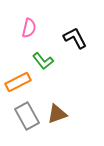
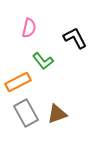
gray rectangle: moved 1 px left, 3 px up
